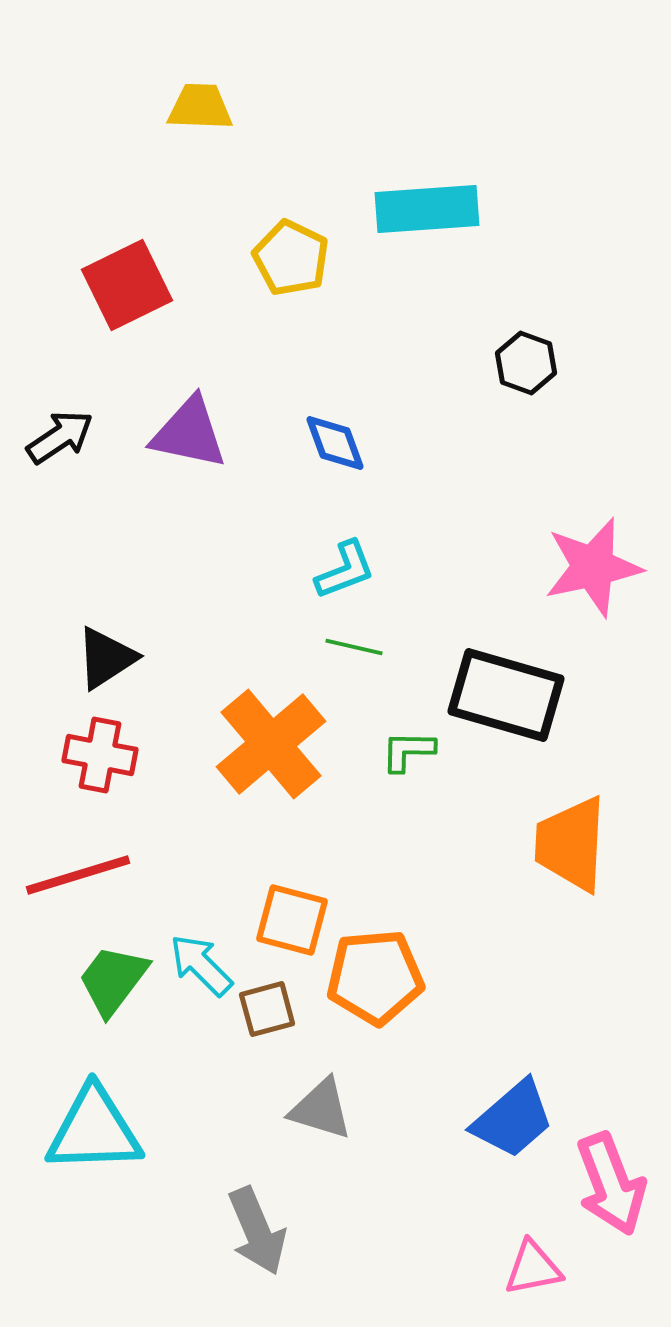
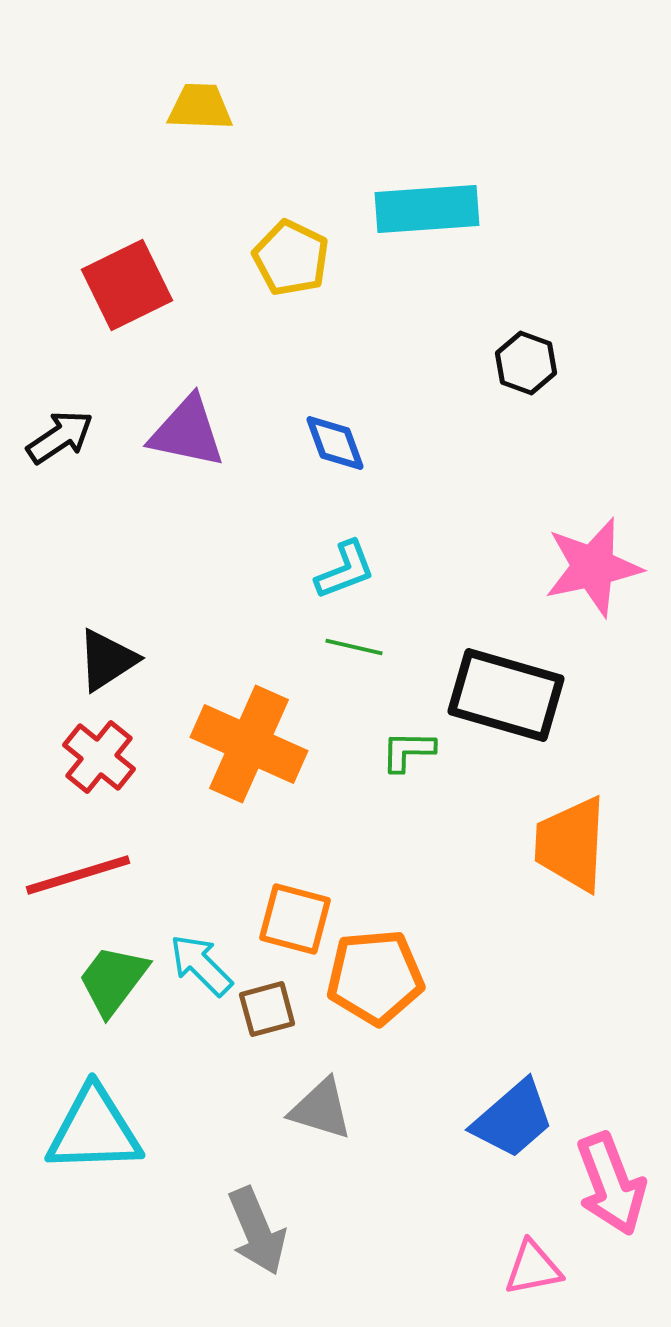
purple triangle: moved 2 px left, 1 px up
black triangle: moved 1 px right, 2 px down
orange cross: moved 22 px left; rotated 26 degrees counterclockwise
red cross: moved 1 px left, 2 px down; rotated 28 degrees clockwise
orange square: moved 3 px right, 1 px up
